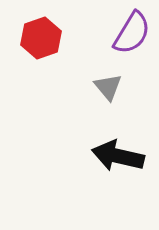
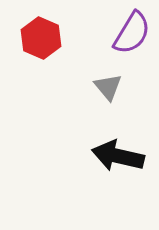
red hexagon: rotated 18 degrees counterclockwise
